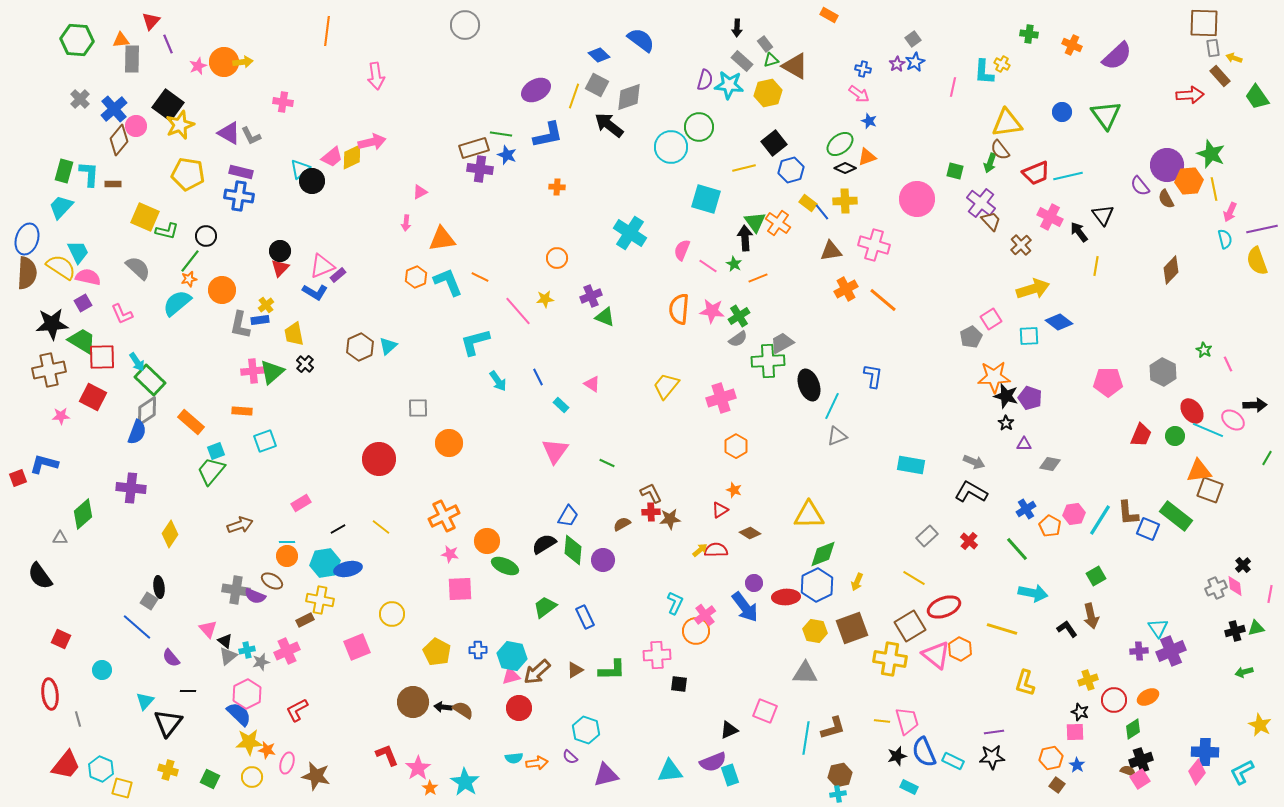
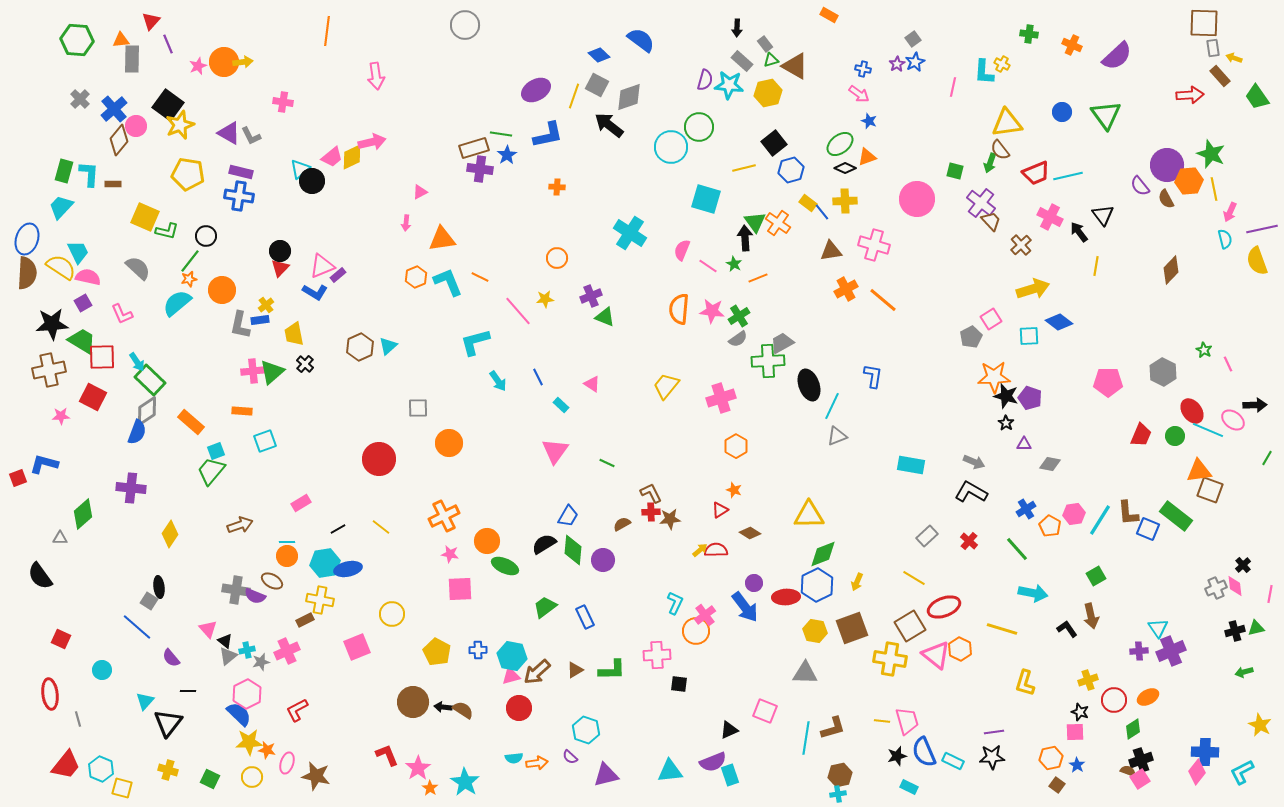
blue star at (507, 155): rotated 18 degrees clockwise
